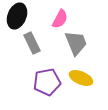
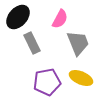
black ellipse: moved 1 px right, 1 px down; rotated 20 degrees clockwise
gray trapezoid: moved 2 px right
